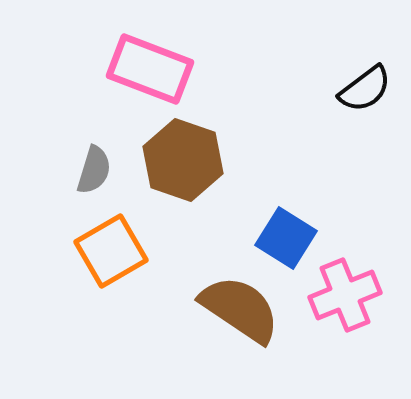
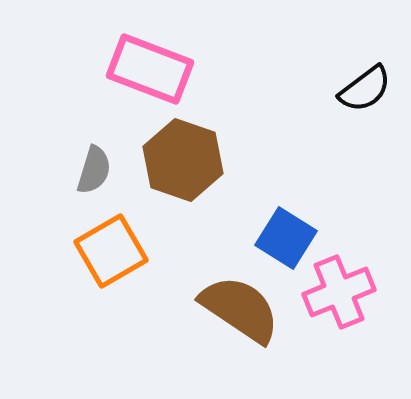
pink cross: moved 6 px left, 3 px up
